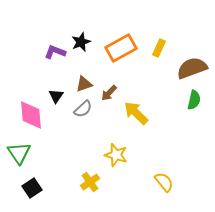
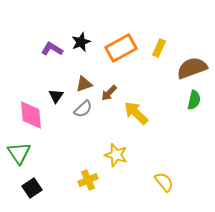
purple L-shape: moved 3 px left, 3 px up; rotated 10 degrees clockwise
yellow cross: moved 2 px left, 2 px up; rotated 12 degrees clockwise
